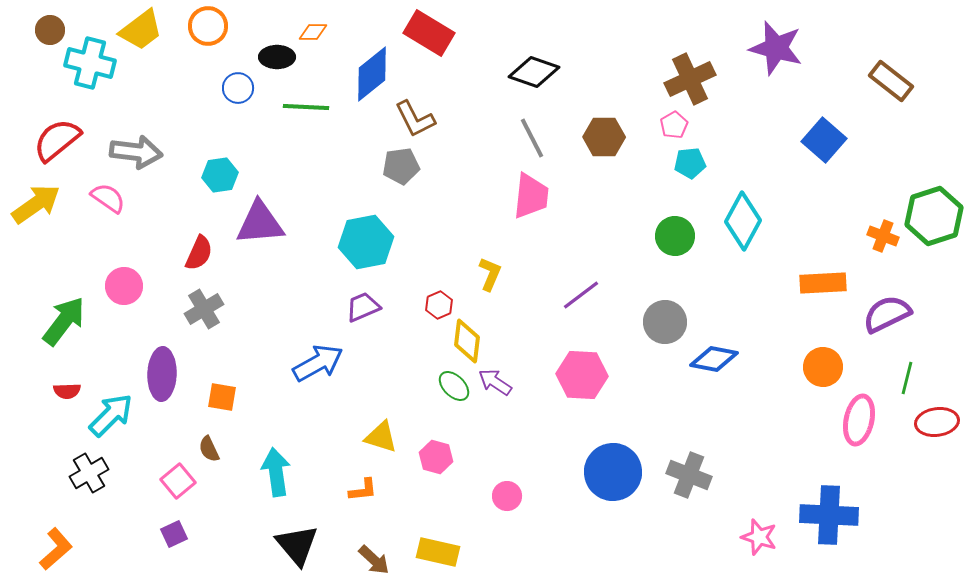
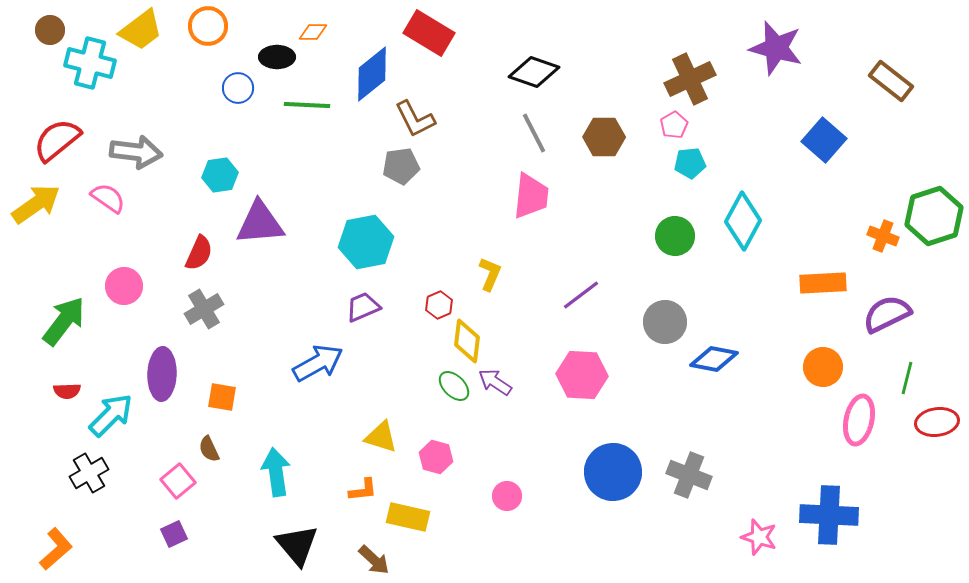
green line at (306, 107): moved 1 px right, 2 px up
gray line at (532, 138): moved 2 px right, 5 px up
yellow rectangle at (438, 552): moved 30 px left, 35 px up
